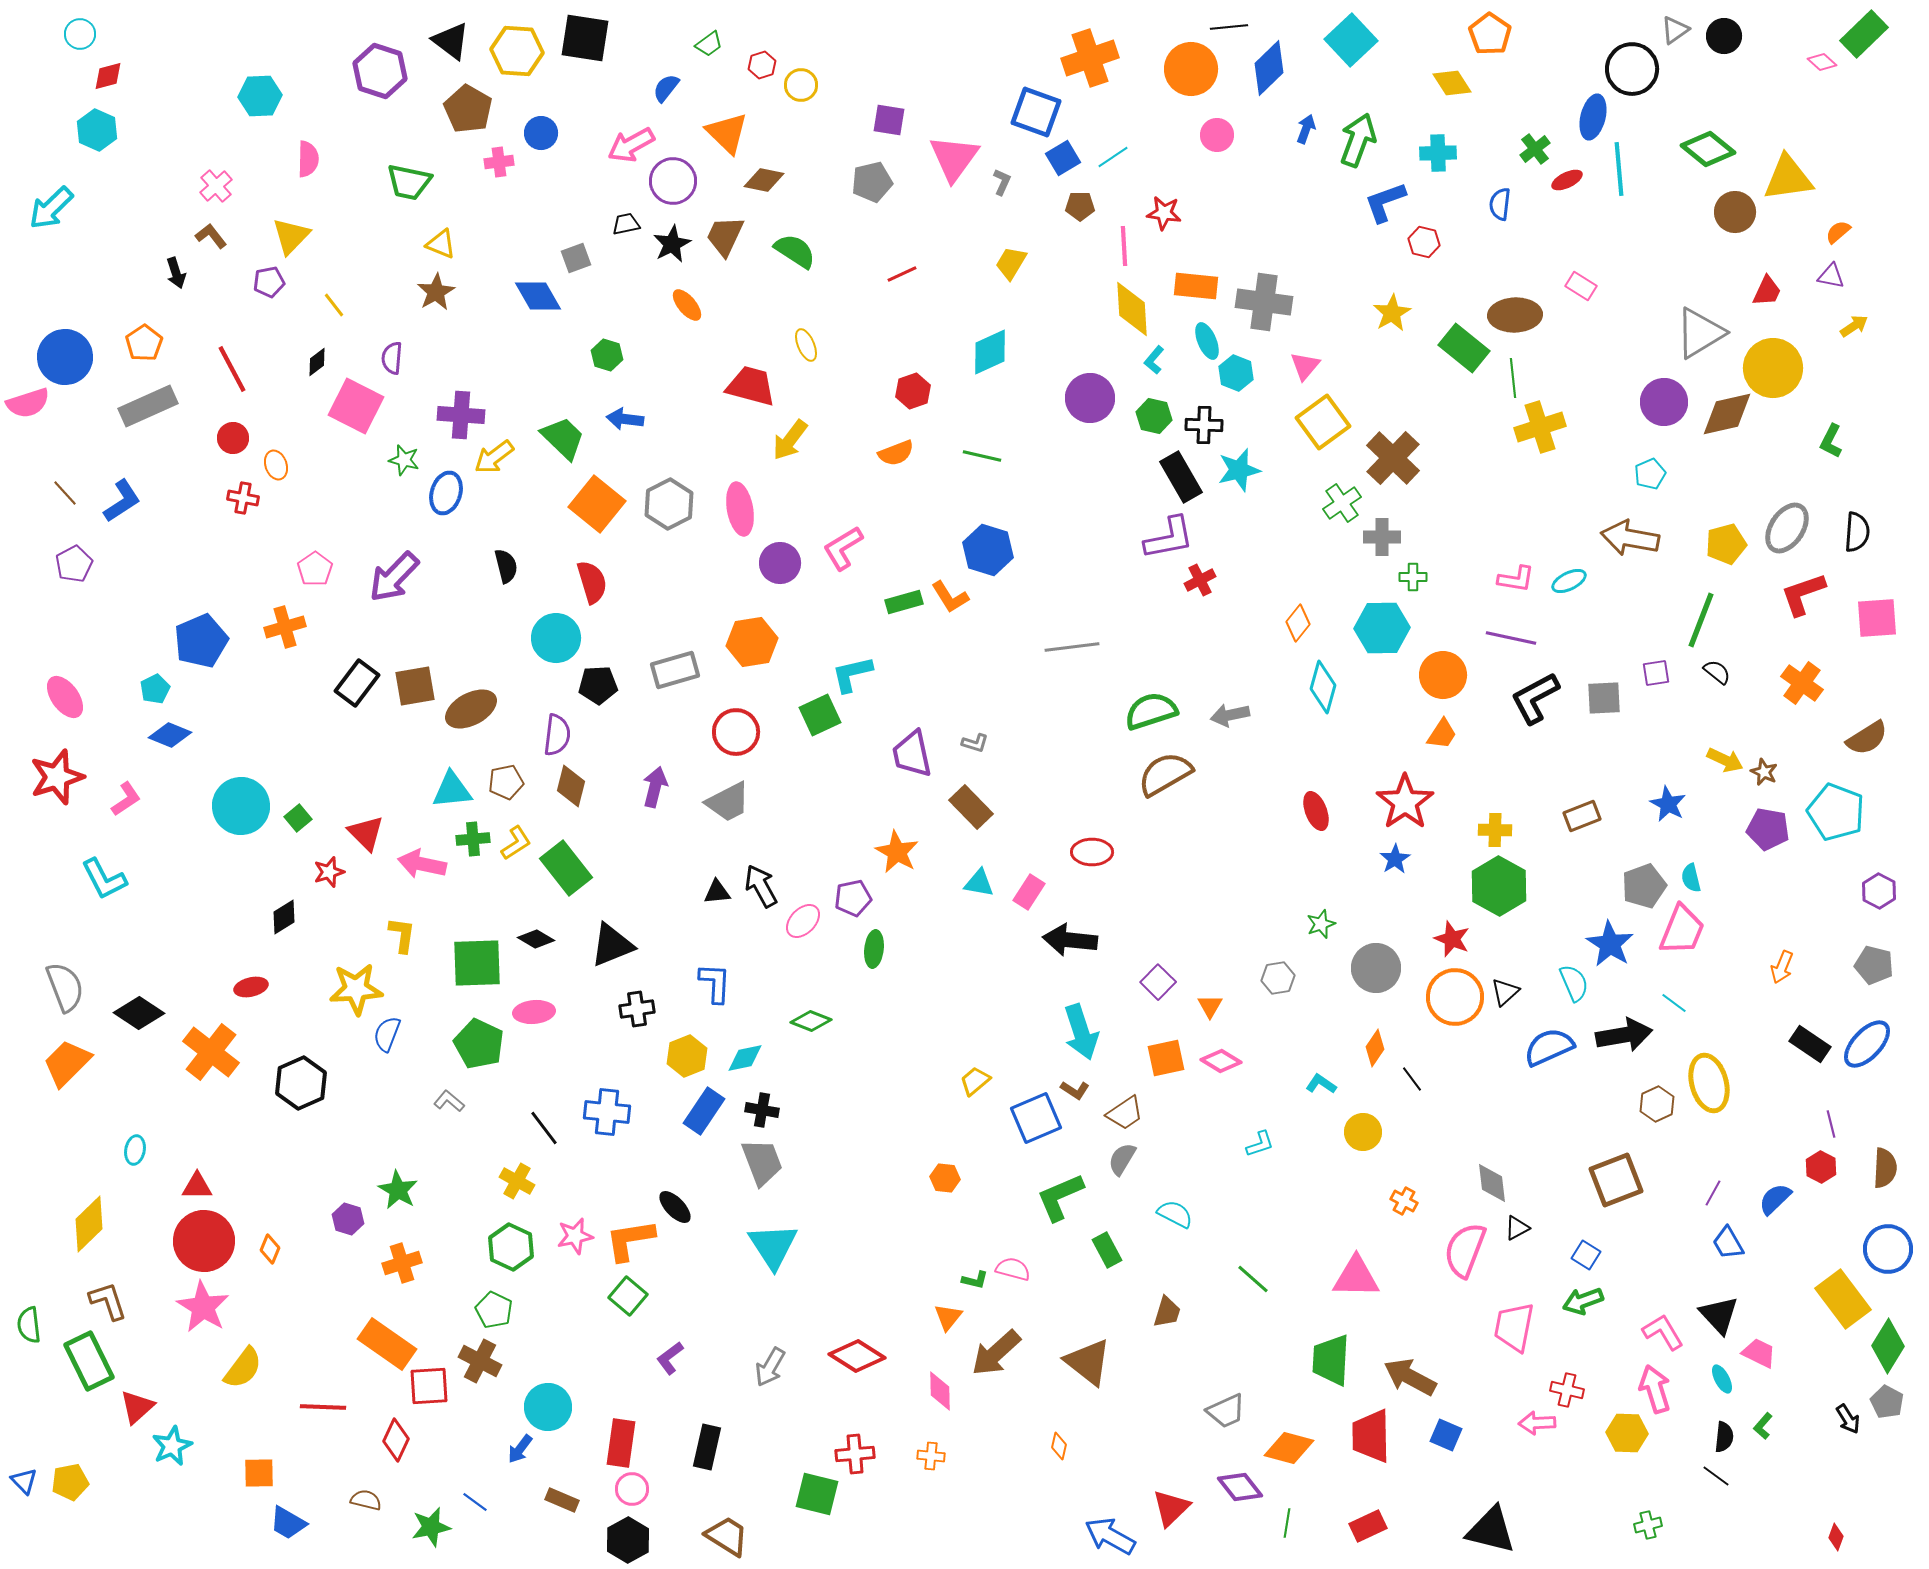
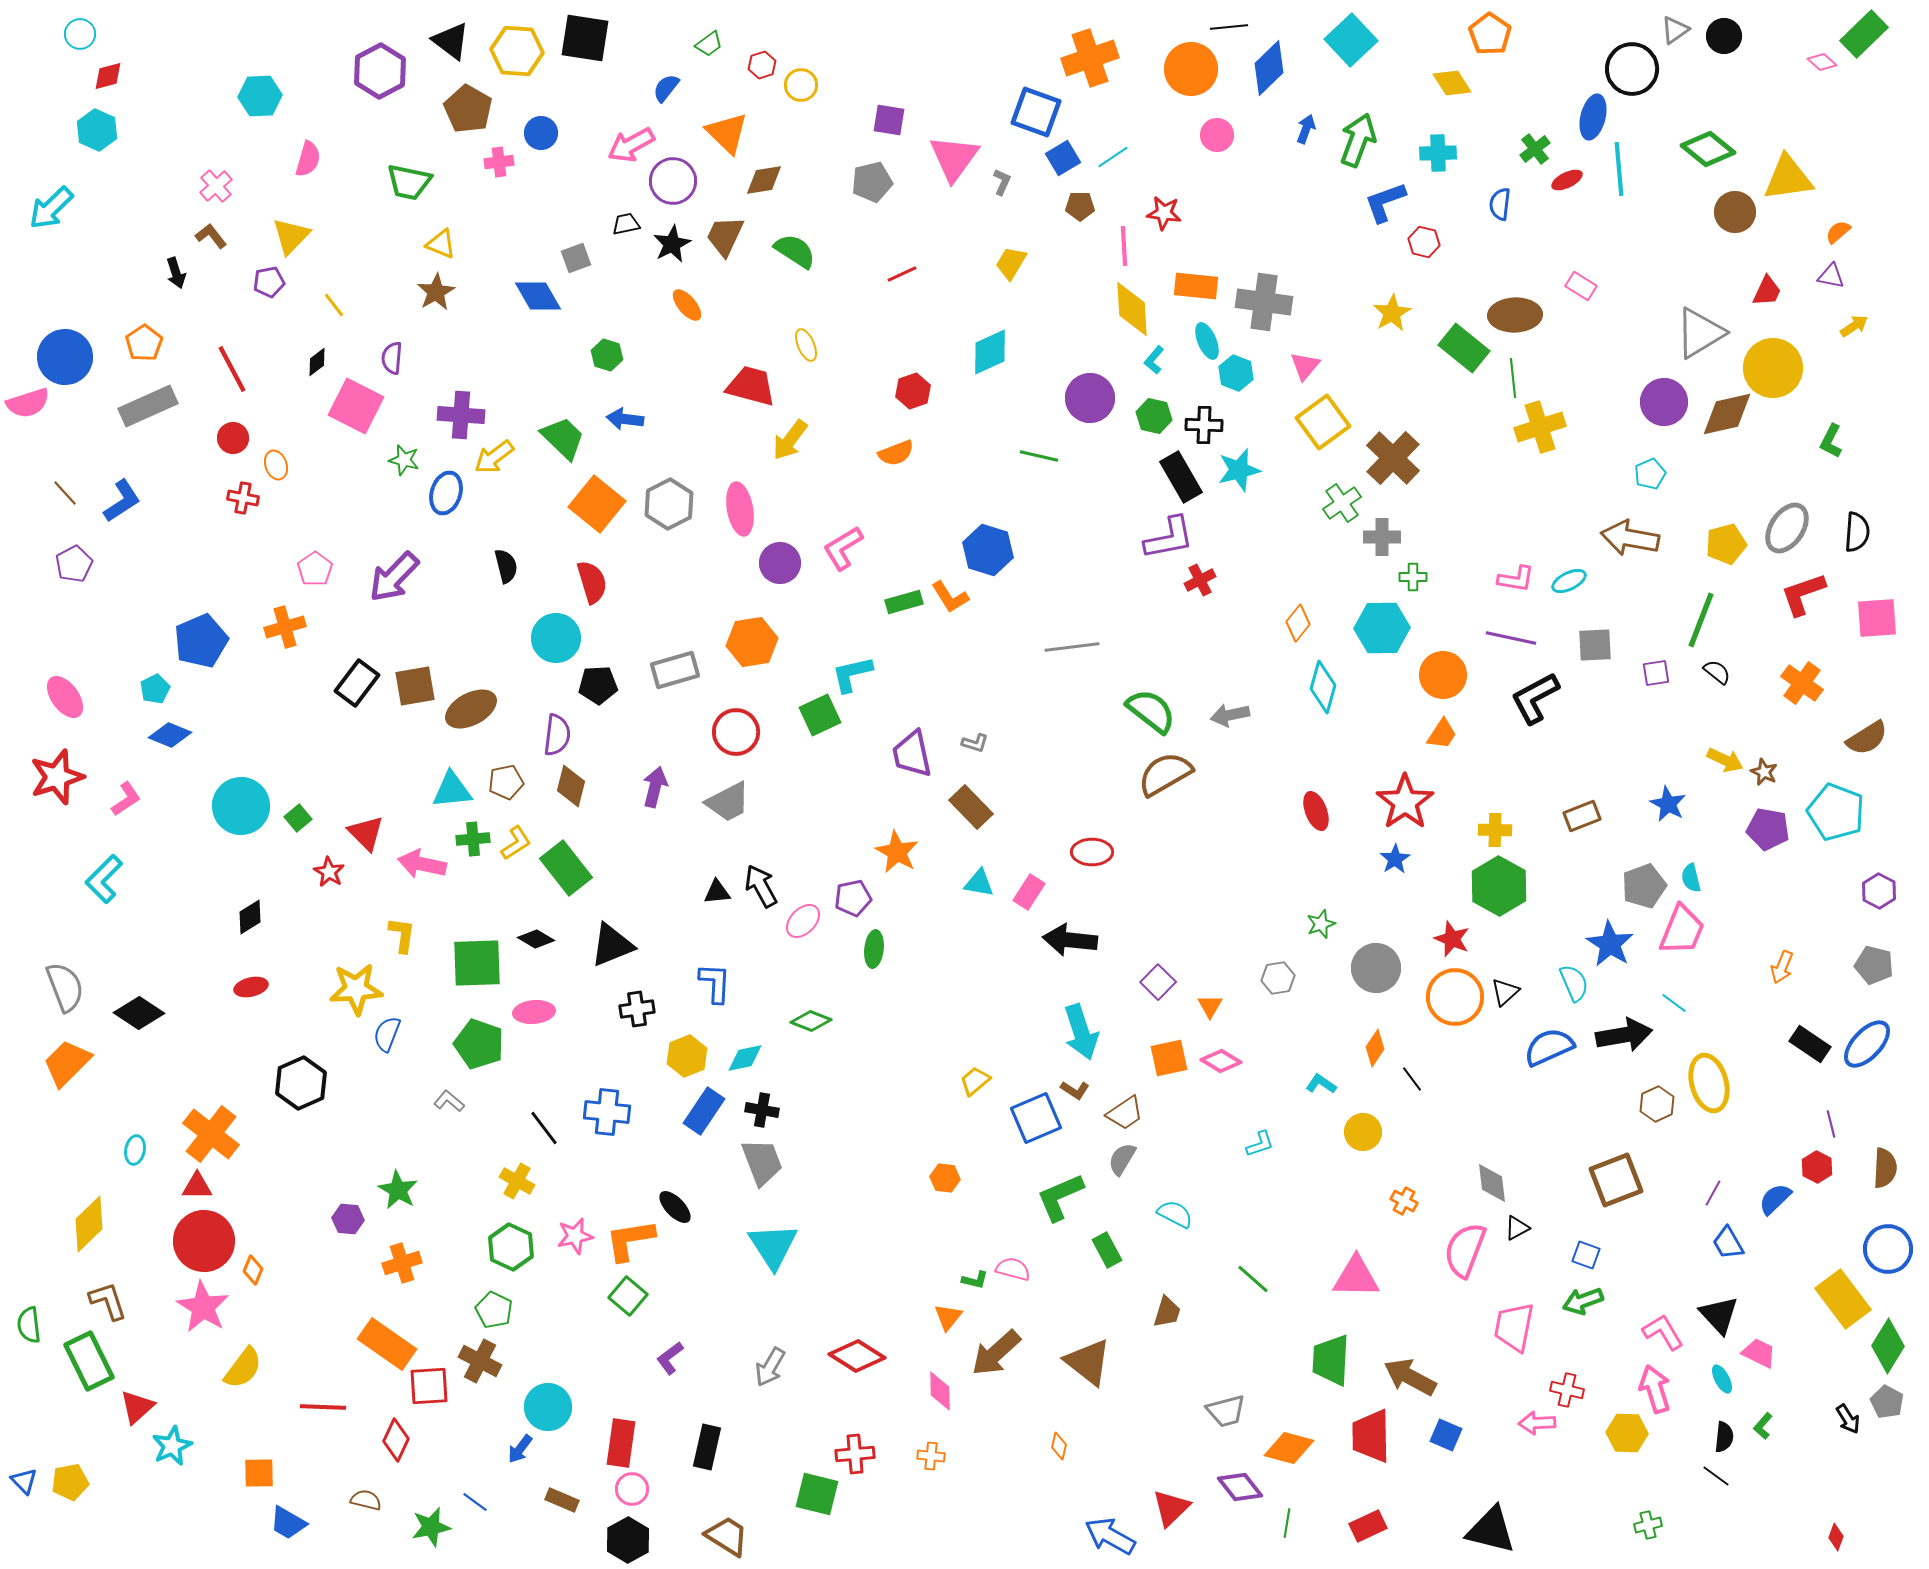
purple hexagon at (380, 71): rotated 14 degrees clockwise
pink semicircle at (308, 159): rotated 15 degrees clockwise
brown diamond at (764, 180): rotated 21 degrees counterclockwise
green line at (982, 456): moved 57 px right
gray square at (1604, 698): moved 9 px left, 53 px up
green semicircle at (1151, 711): rotated 56 degrees clockwise
red star at (329, 872): rotated 24 degrees counterclockwise
cyan L-shape at (104, 879): rotated 72 degrees clockwise
black diamond at (284, 917): moved 34 px left
green pentagon at (479, 1044): rotated 6 degrees counterclockwise
orange cross at (211, 1052): moved 82 px down
orange square at (1166, 1058): moved 3 px right
red hexagon at (1821, 1167): moved 4 px left
purple hexagon at (348, 1219): rotated 12 degrees counterclockwise
orange diamond at (270, 1249): moved 17 px left, 21 px down
blue square at (1586, 1255): rotated 12 degrees counterclockwise
gray trapezoid at (1226, 1411): rotated 9 degrees clockwise
